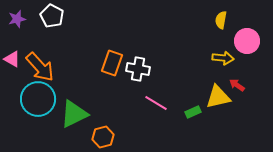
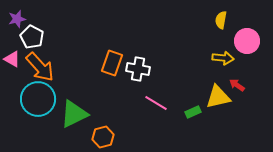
white pentagon: moved 20 px left, 21 px down
